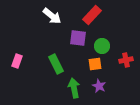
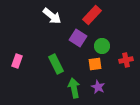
purple square: rotated 24 degrees clockwise
purple star: moved 1 px left, 1 px down
